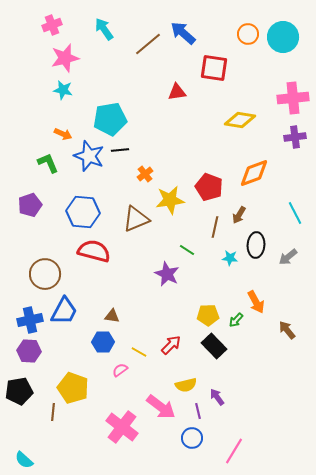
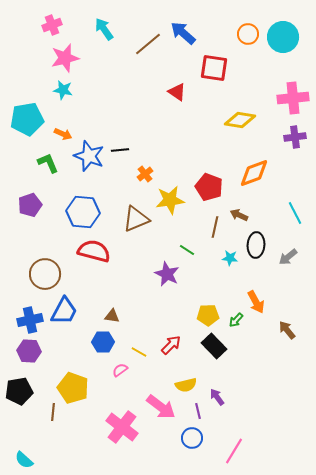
red triangle at (177, 92): rotated 42 degrees clockwise
cyan pentagon at (110, 119): moved 83 px left
brown arrow at (239, 215): rotated 84 degrees clockwise
